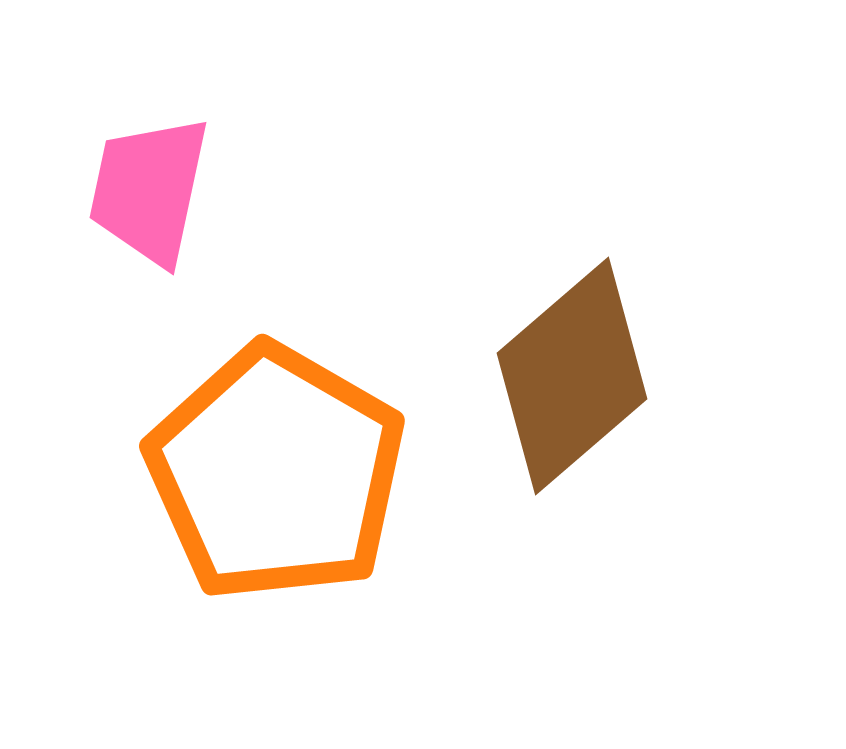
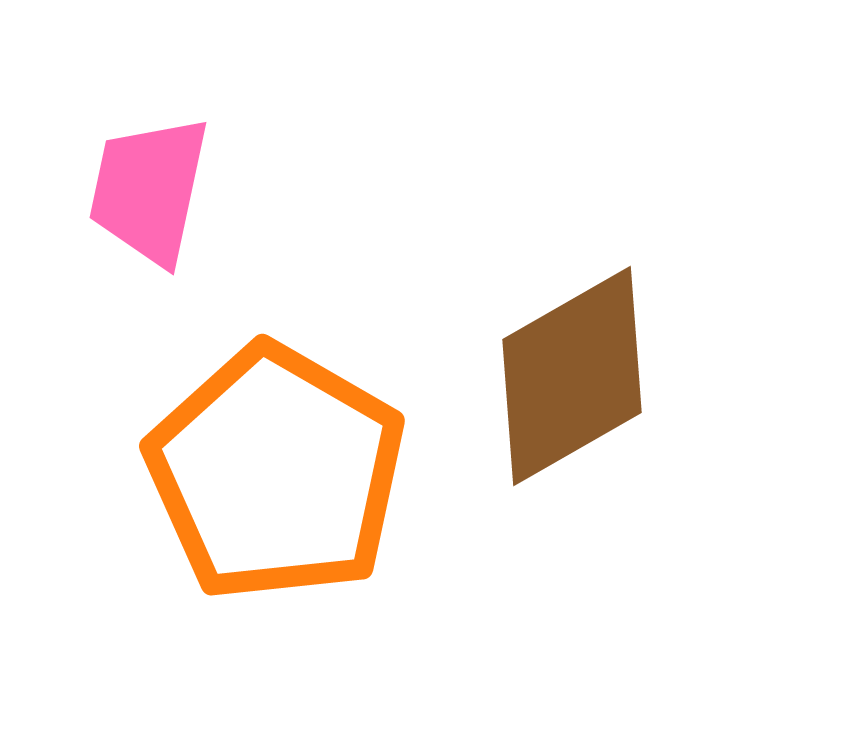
brown diamond: rotated 11 degrees clockwise
